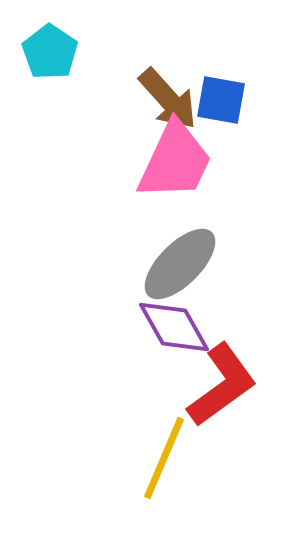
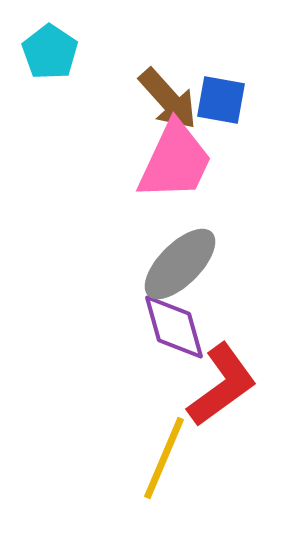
purple diamond: rotated 14 degrees clockwise
